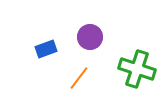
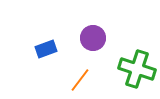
purple circle: moved 3 px right, 1 px down
orange line: moved 1 px right, 2 px down
